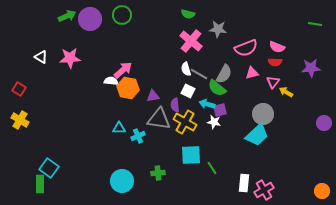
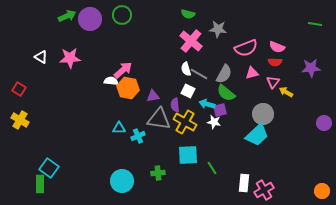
green semicircle at (217, 88): moved 9 px right, 5 px down
cyan square at (191, 155): moved 3 px left
